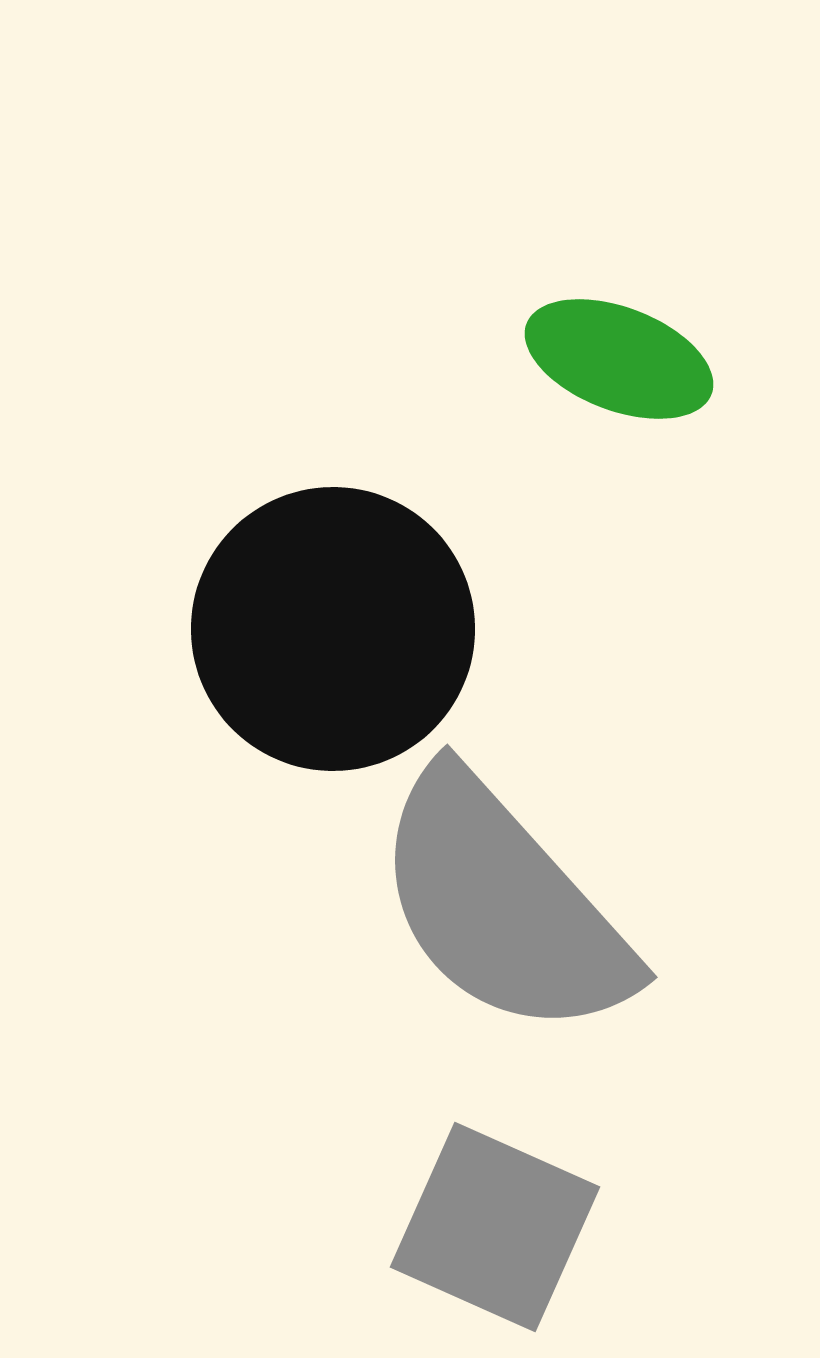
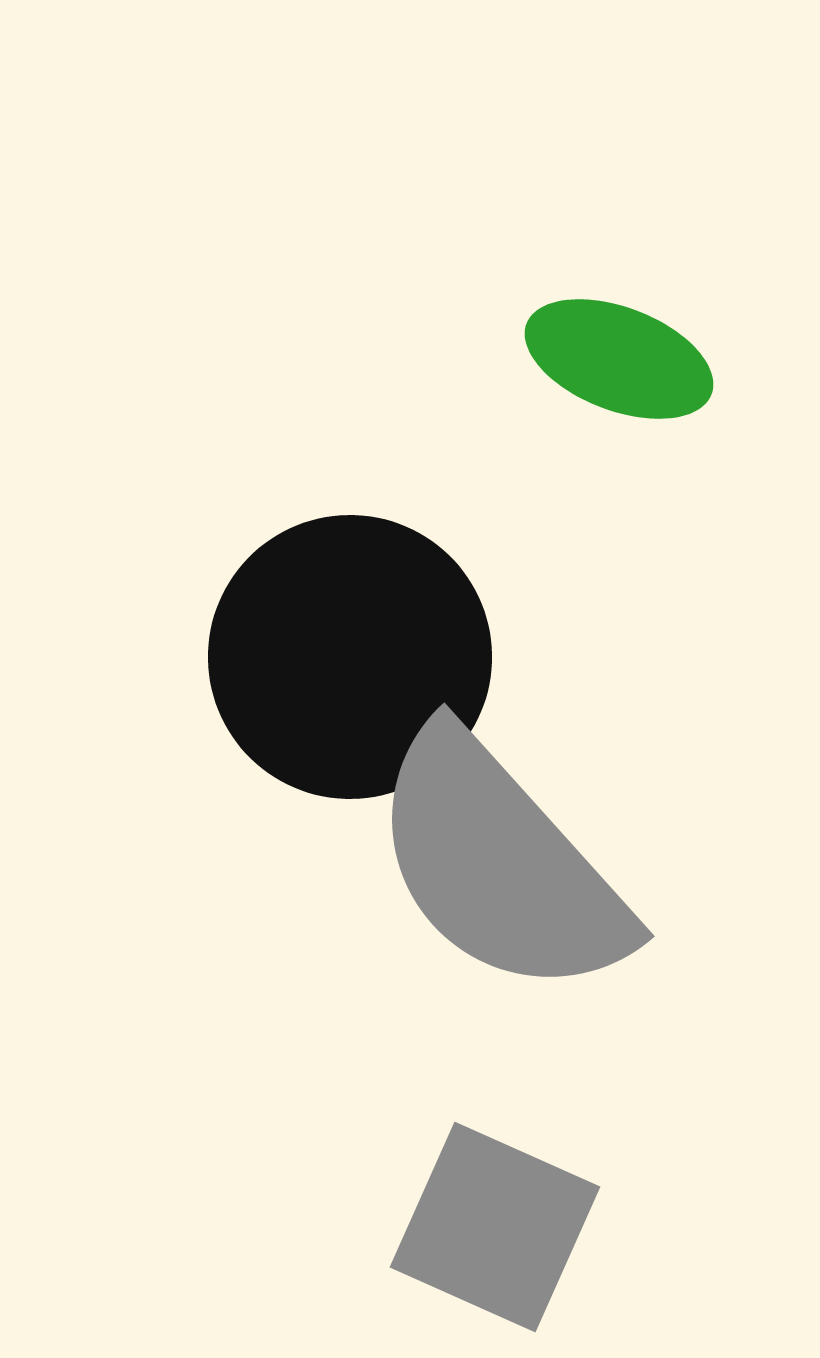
black circle: moved 17 px right, 28 px down
gray semicircle: moved 3 px left, 41 px up
